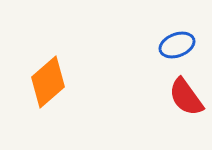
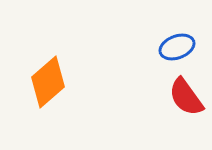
blue ellipse: moved 2 px down
